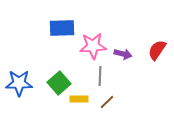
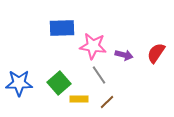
pink star: rotated 12 degrees clockwise
red semicircle: moved 1 px left, 3 px down
purple arrow: moved 1 px right, 1 px down
gray line: moved 1 px left, 1 px up; rotated 36 degrees counterclockwise
